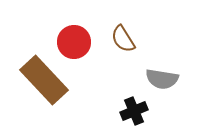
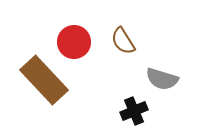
brown semicircle: moved 2 px down
gray semicircle: rotated 8 degrees clockwise
